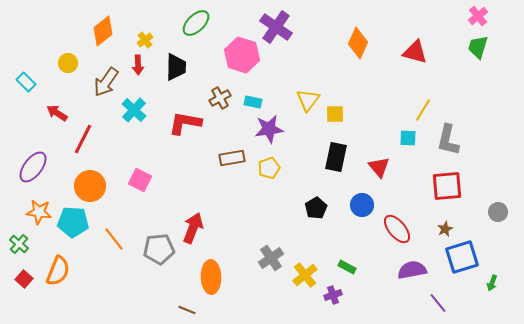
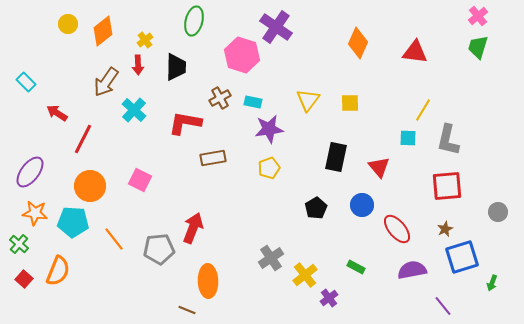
green ellipse at (196, 23): moved 2 px left, 2 px up; rotated 32 degrees counterclockwise
red triangle at (415, 52): rotated 8 degrees counterclockwise
yellow circle at (68, 63): moved 39 px up
yellow square at (335, 114): moved 15 px right, 11 px up
brown rectangle at (232, 158): moved 19 px left
purple ellipse at (33, 167): moved 3 px left, 5 px down
orange star at (39, 212): moved 4 px left, 1 px down
green rectangle at (347, 267): moved 9 px right
orange ellipse at (211, 277): moved 3 px left, 4 px down
purple cross at (333, 295): moved 4 px left, 3 px down; rotated 18 degrees counterclockwise
purple line at (438, 303): moved 5 px right, 3 px down
